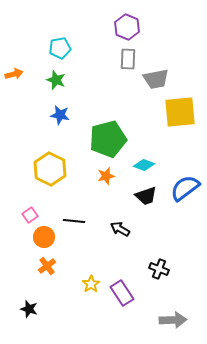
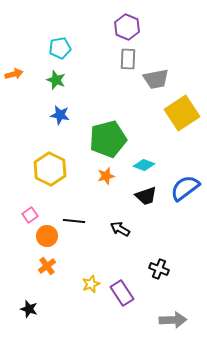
yellow square: moved 2 px right, 1 px down; rotated 28 degrees counterclockwise
orange circle: moved 3 px right, 1 px up
yellow star: rotated 12 degrees clockwise
